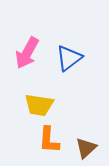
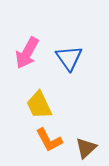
blue triangle: rotated 28 degrees counterclockwise
yellow trapezoid: rotated 56 degrees clockwise
orange L-shape: rotated 32 degrees counterclockwise
